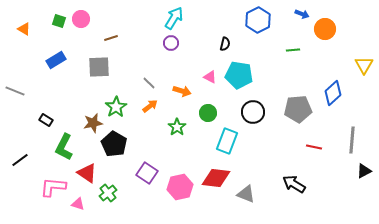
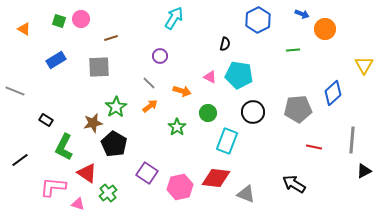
purple circle at (171, 43): moved 11 px left, 13 px down
